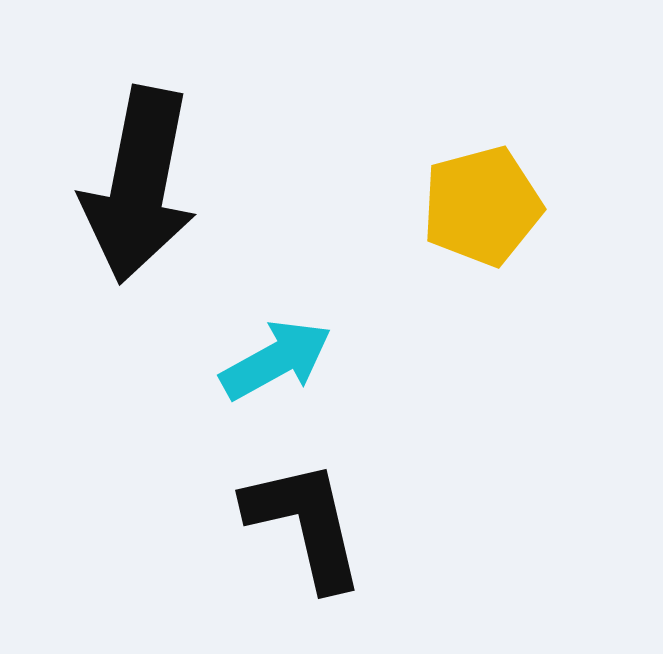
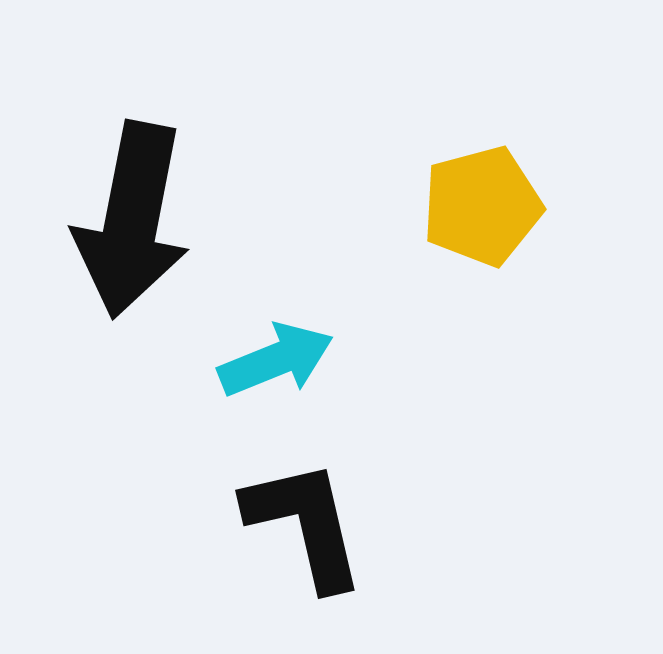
black arrow: moved 7 px left, 35 px down
cyan arrow: rotated 7 degrees clockwise
